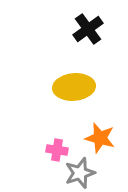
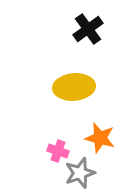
pink cross: moved 1 px right, 1 px down; rotated 10 degrees clockwise
